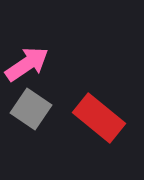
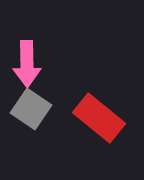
pink arrow: rotated 123 degrees clockwise
